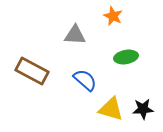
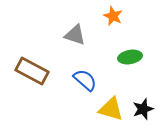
gray triangle: rotated 15 degrees clockwise
green ellipse: moved 4 px right
black star: rotated 15 degrees counterclockwise
